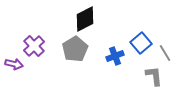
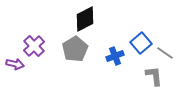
gray line: rotated 24 degrees counterclockwise
purple arrow: moved 1 px right
